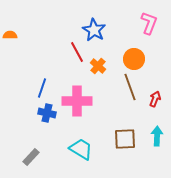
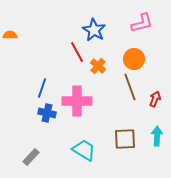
pink L-shape: moved 7 px left; rotated 55 degrees clockwise
cyan trapezoid: moved 3 px right, 1 px down
